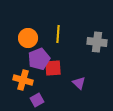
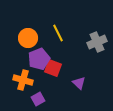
yellow line: moved 1 px up; rotated 30 degrees counterclockwise
gray cross: rotated 30 degrees counterclockwise
red square: rotated 24 degrees clockwise
purple square: moved 1 px right, 1 px up
